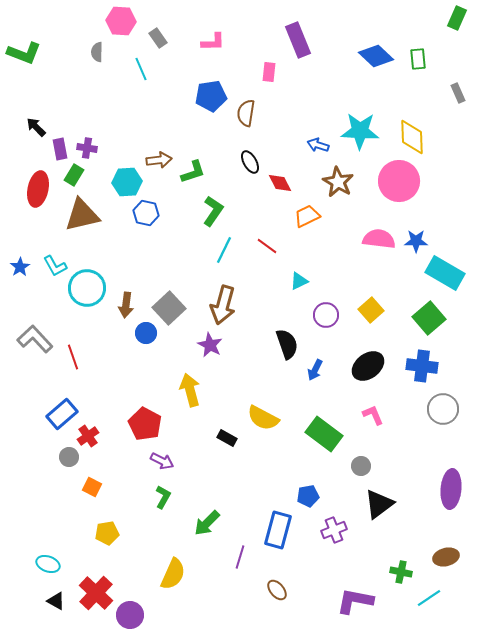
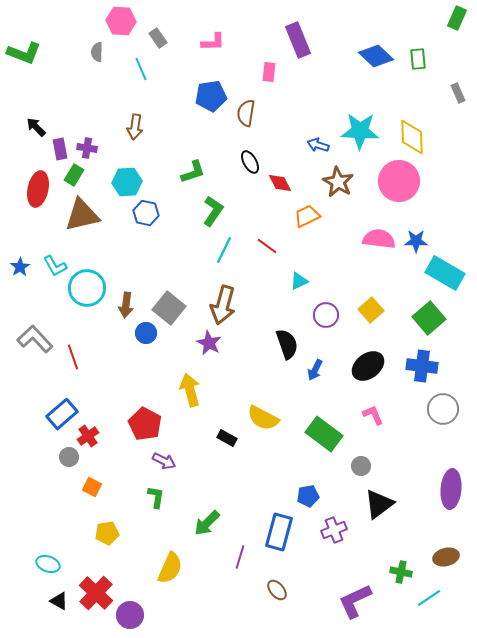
brown arrow at (159, 160): moved 24 px left, 33 px up; rotated 105 degrees clockwise
gray square at (169, 308): rotated 8 degrees counterclockwise
purple star at (210, 345): moved 1 px left, 2 px up
purple arrow at (162, 461): moved 2 px right
green L-shape at (163, 497): moved 7 px left; rotated 20 degrees counterclockwise
blue rectangle at (278, 530): moved 1 px right, 2 px down
yellow semicircle at (173, 574): moved 3 px left, 6 px up
black triangle at (56, 601): moved 3 px right
purple L-shape at (355, 601): rotated 36 degrees counterclockwise
